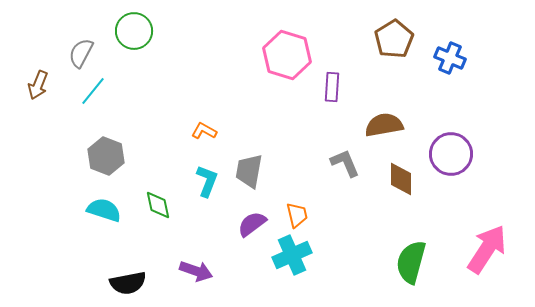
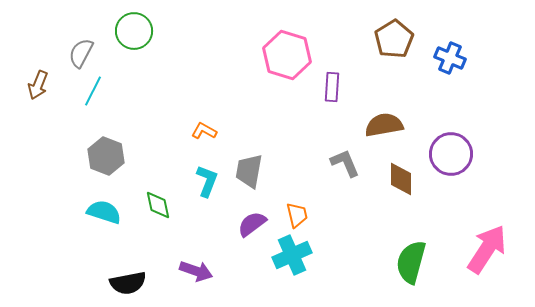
cyan line: rotated 12 degrees counterclockwise
cyan semicircle: moved 2 px down
